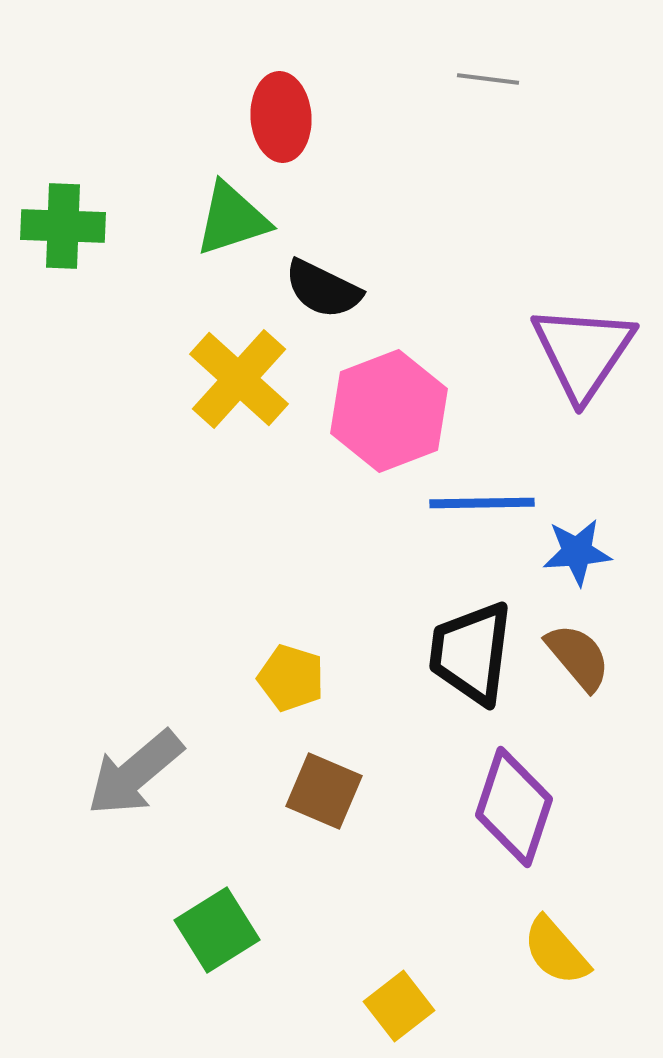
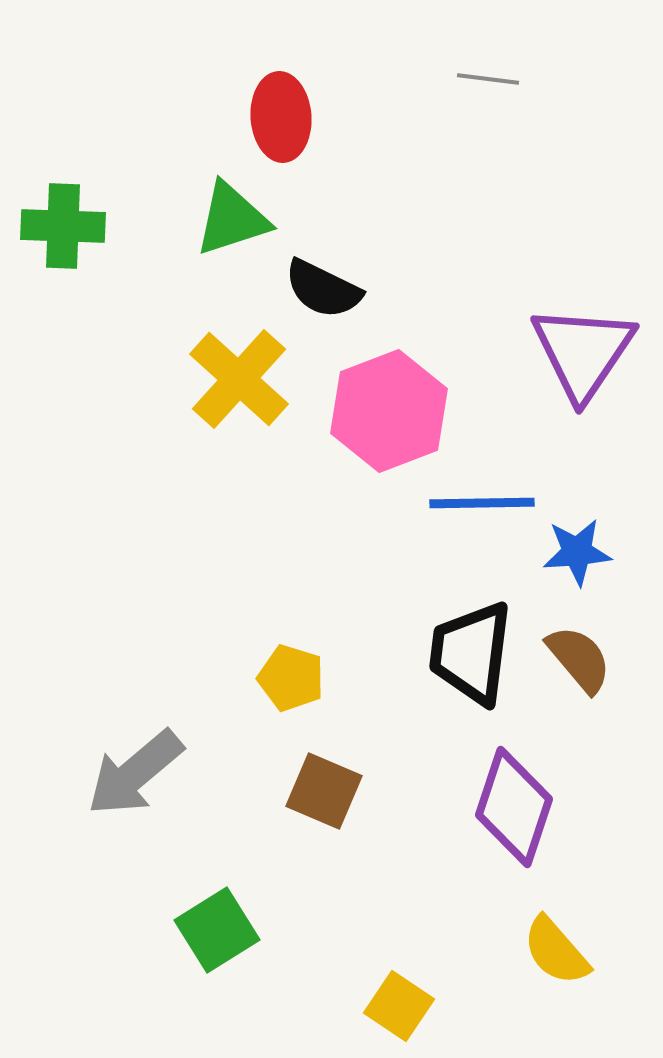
brown semicircle: moved 1 px right, 2 px down
yellow square: rotated 18 degrees counterclockwise
